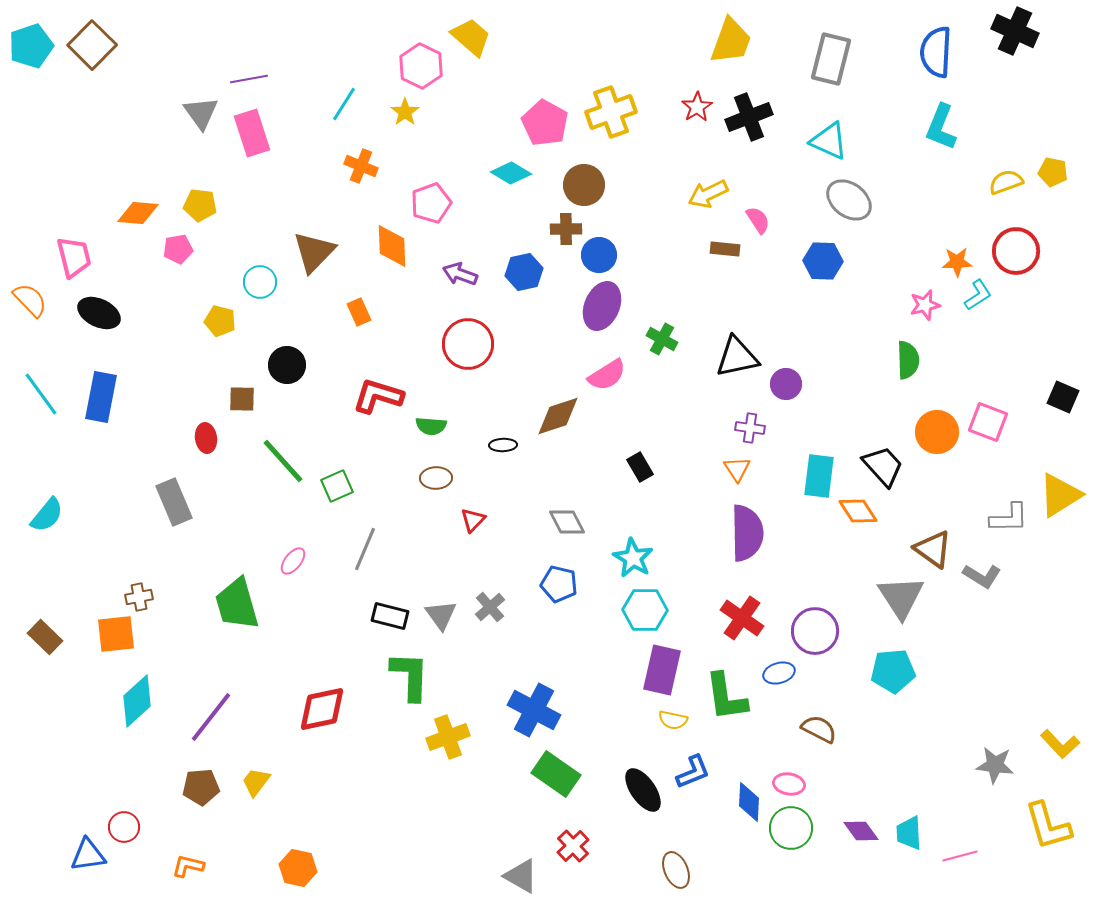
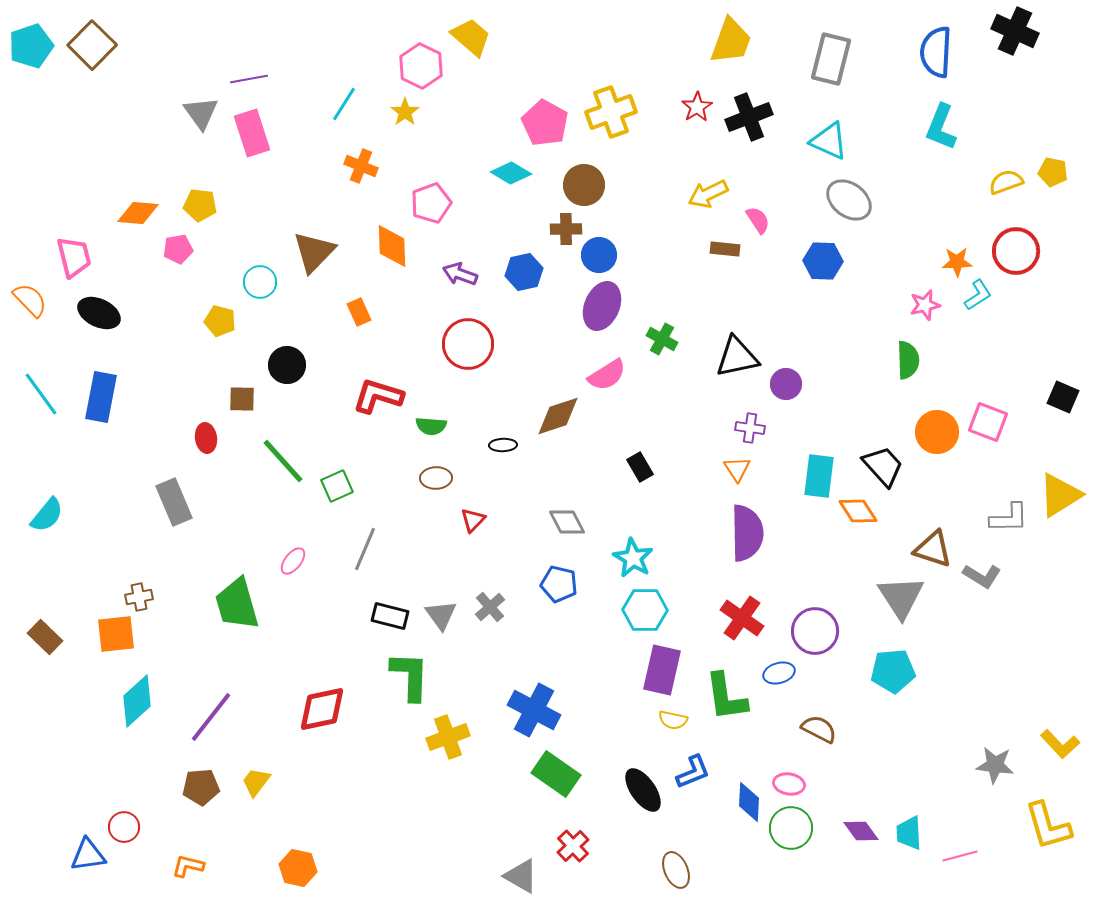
brown triangle at (933, 549): rotated 18 degrees counterclockwise
